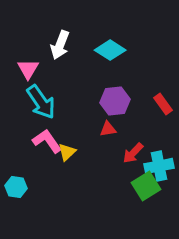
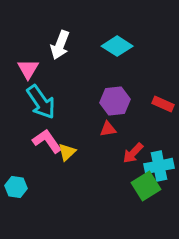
cyan diamond: moved 7 px right, 4 px up
red rectangle: rotated 30 degrees counterclockwise
